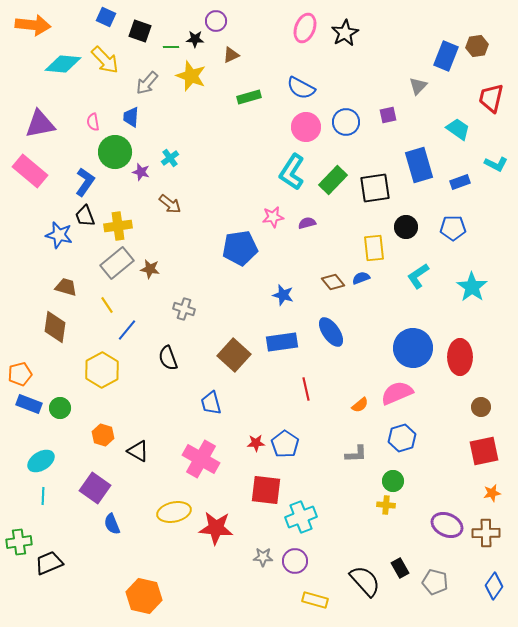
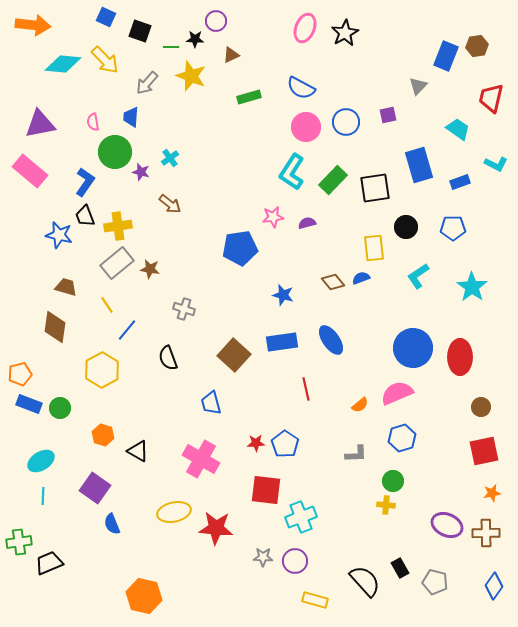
blue ellipse at (331, 332): moved 8 px down
